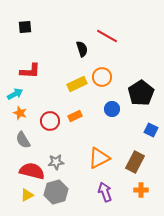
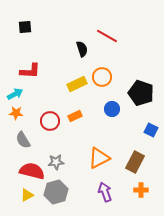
black pentagon: rotated 20 degrees counterclockwise
orange star: moved 4 px left; rotated 16 degrees counterclockwise
